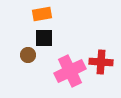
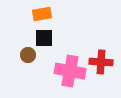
pink cross: rotated 36 degrees clockwise
